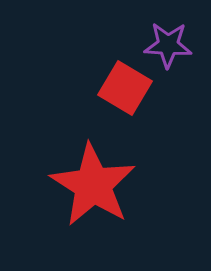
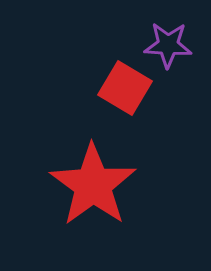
red star: rotated 4 degrees clockwise
